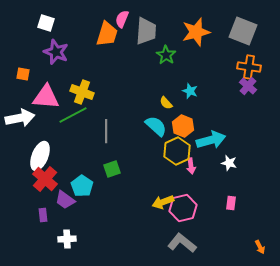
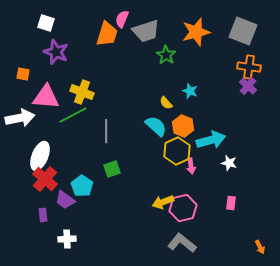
gray trapezoid: rotated 68 degrees clockwise
